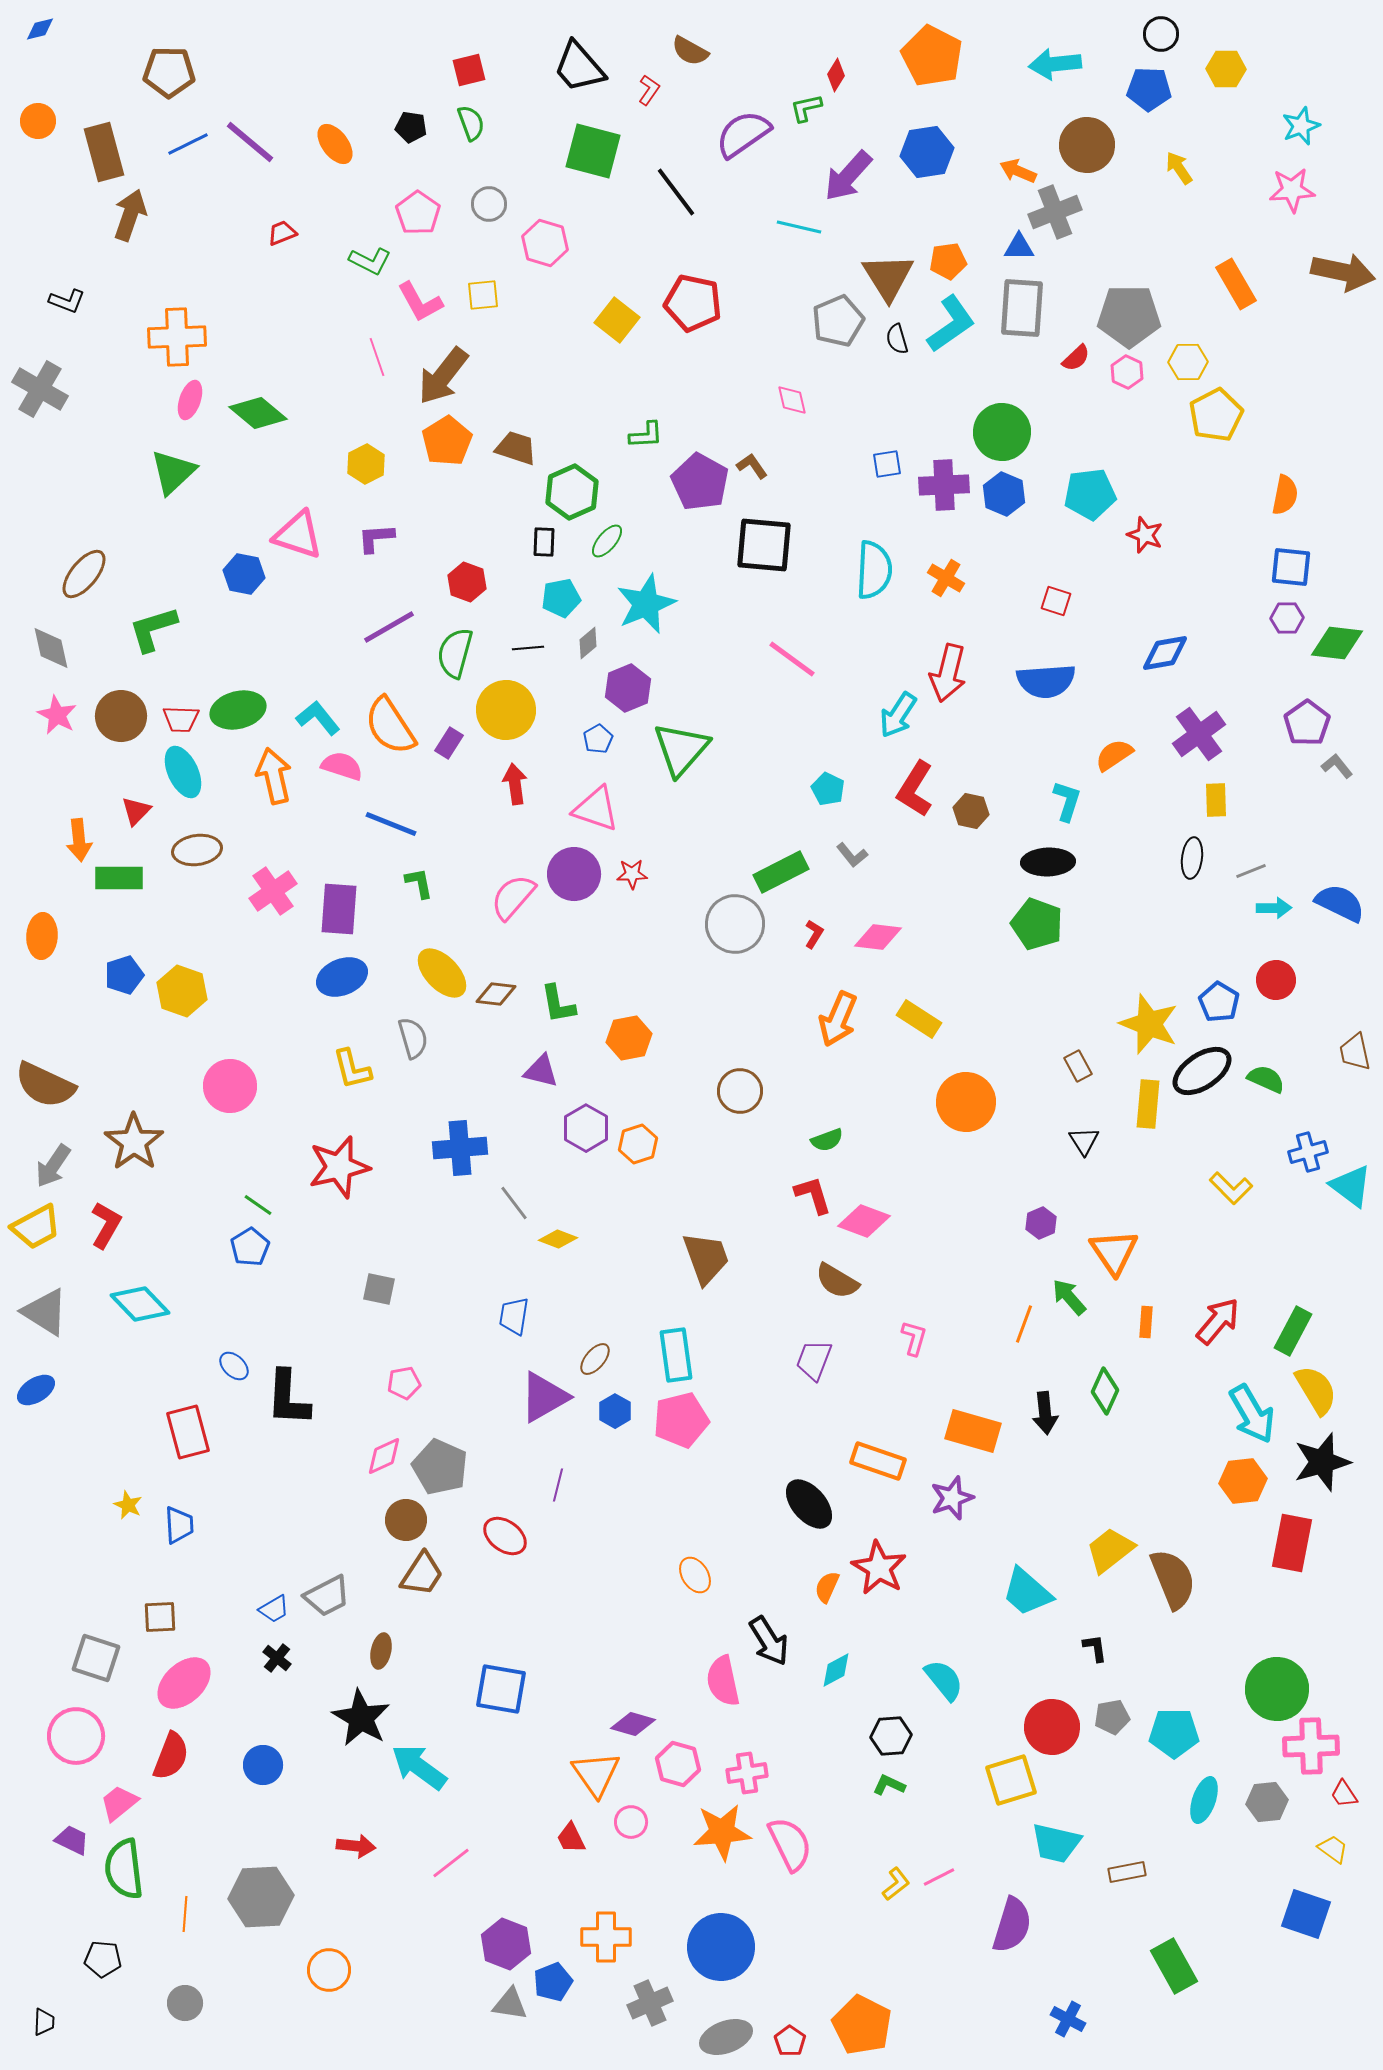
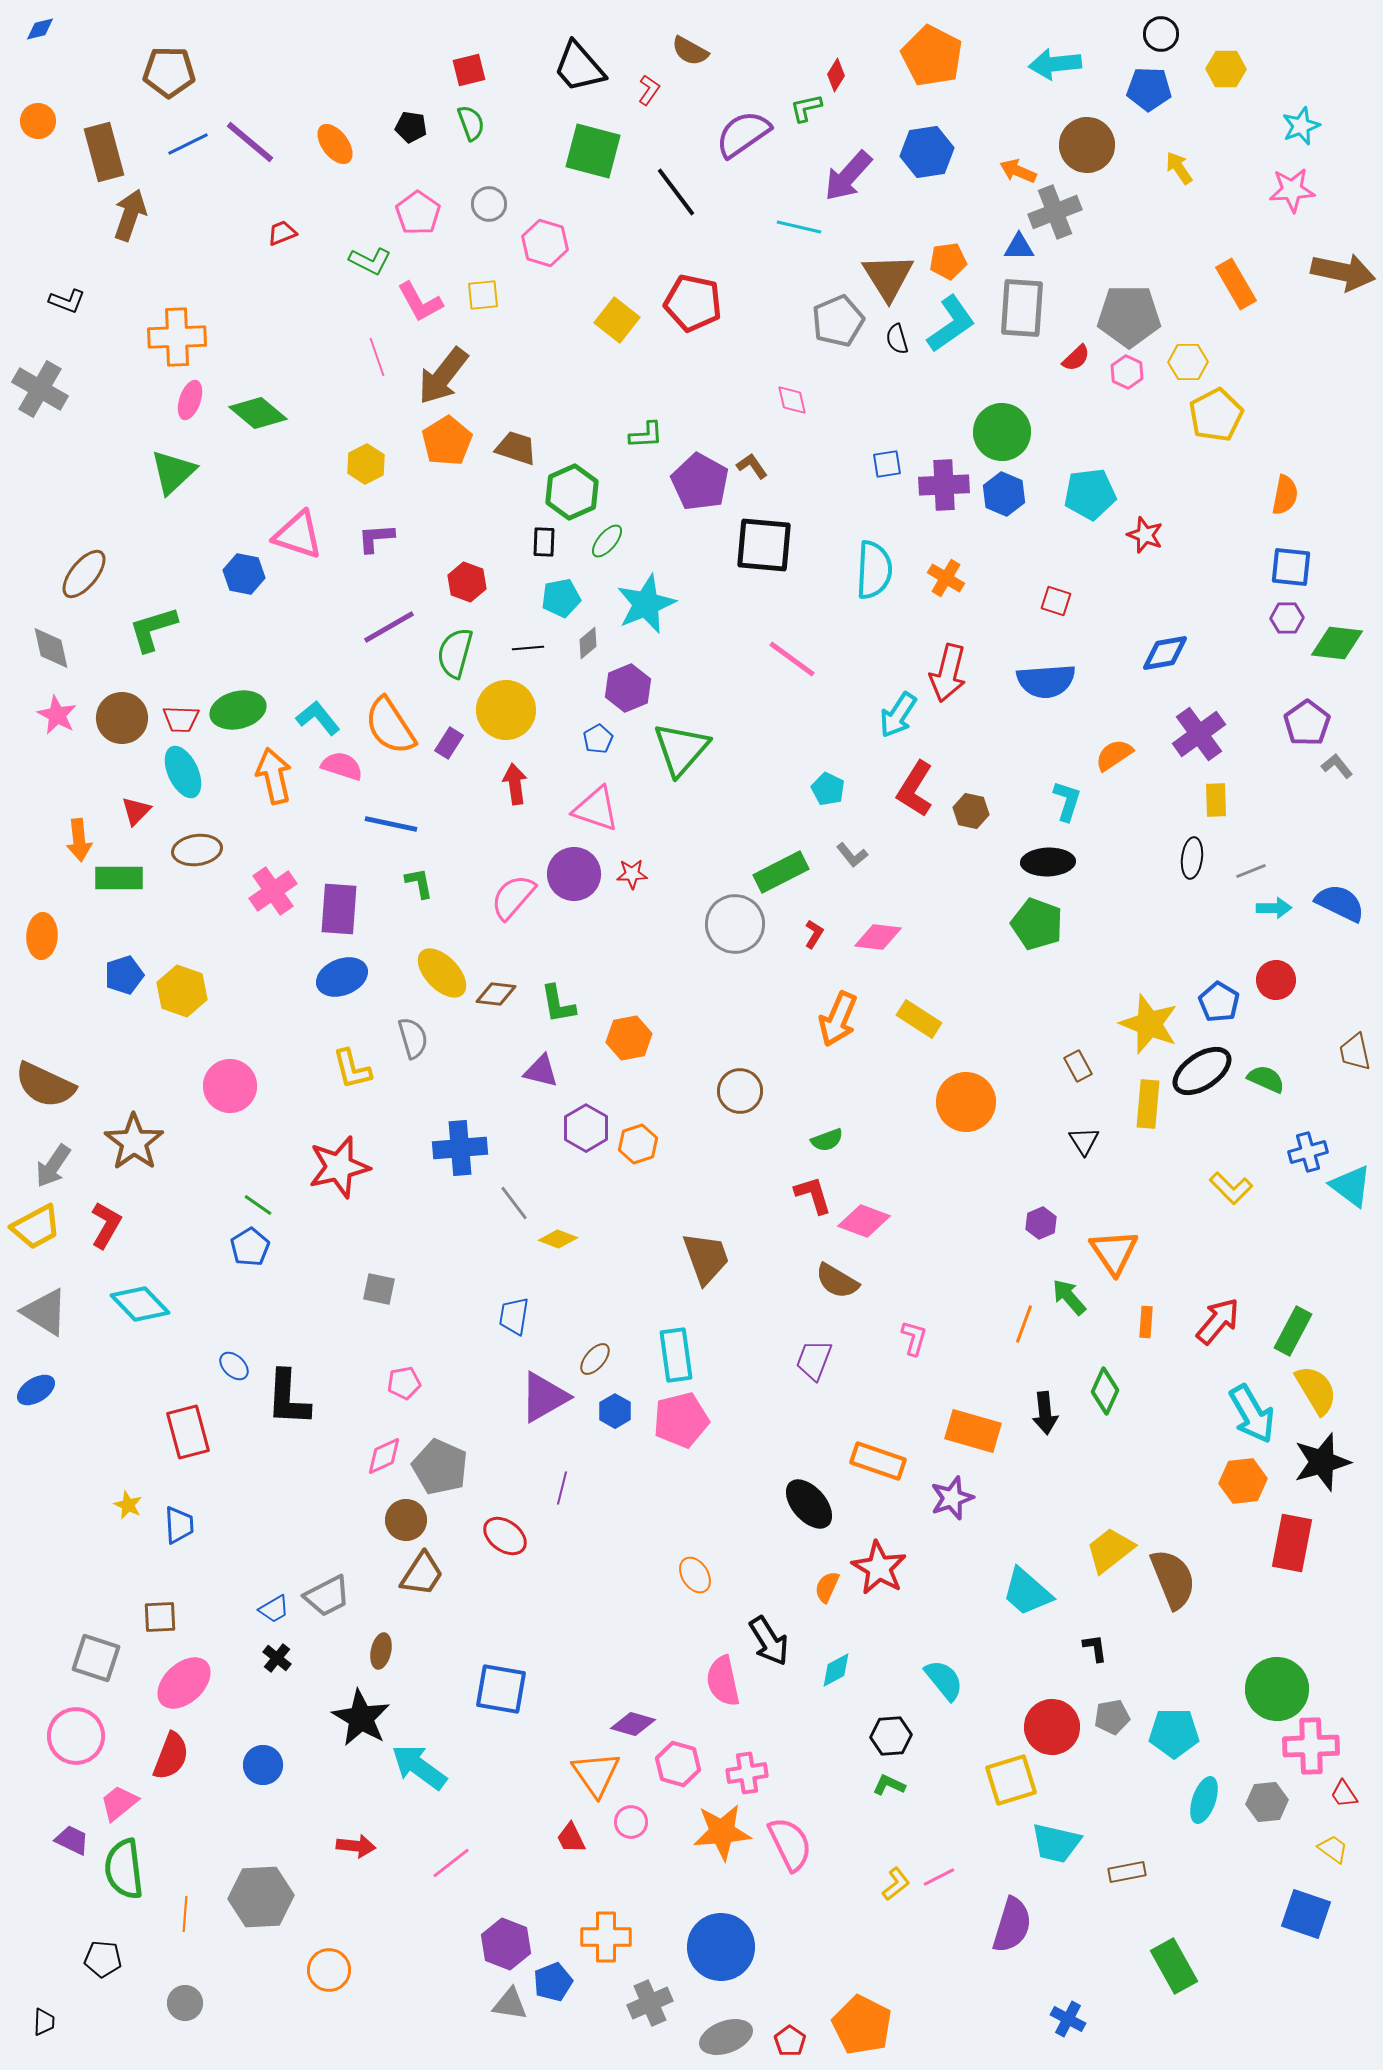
brown circle at (121, 716): moved 1 px right, 2 px down
blue line at (391, 824): rotated 10 degrees counterclockwise
purple line at (558, 1485): moved 4 px right, 3 px down
